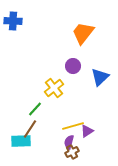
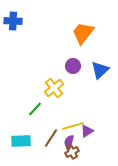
blue triangle: moved 7 px up
brown line: moved 21 px right, 9 px down
